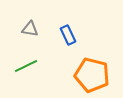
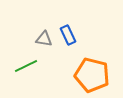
gray triangle: moved 14 px right, 10 px down
